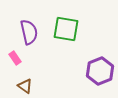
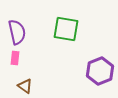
purple semicircle: moved 12 px left
pink rectangle: rotated 40 degrees clockwise
